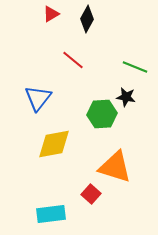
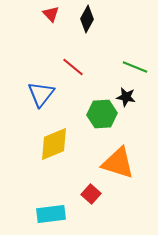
red triangle: rotated 42 degrees counterclockwise
red line: moved 7 px down
blue triangle: moved 3 px right, 4 px up
yellow diamond: rotated 12 degrees counterclockwise
orange triangle: moved 3 px right, 4 px up
